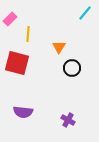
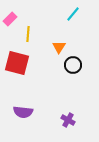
cyan line: moved 12 px left, 1 px down
black circle: moved 1 px right, 3 px up
